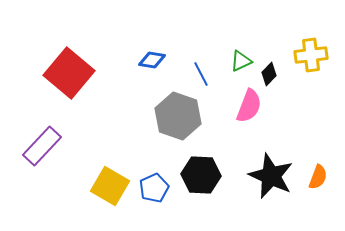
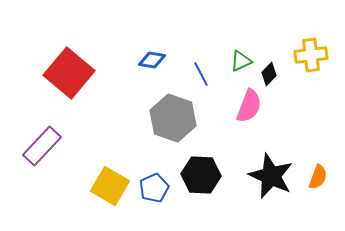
gray hexagon: moved 5 px left, 2 px down
